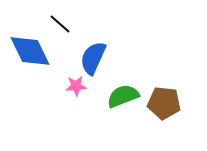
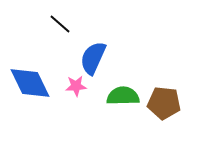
blue diamond: moved 32 px down
green semicircle: rotated 20 degrees clockwise
